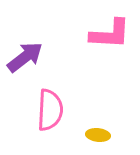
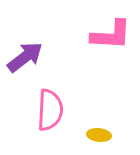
pink L-shape: moved 1 px right, 1 px down
yellow ellipse: moved 1 px right
